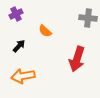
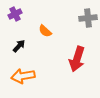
purple cross: moved 1 px left
gray cross: rotated 12 degrees counterclockwise
